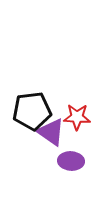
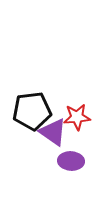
red star: rotated 8 degrees counterclockwise
purple triangle: moved 2 px right
